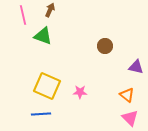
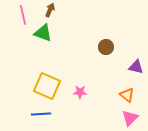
green triangle: moved 3 px up
brown circle: moved 1 px right, 1 px down
pink triangle: rotated 30 degrees clockwise
